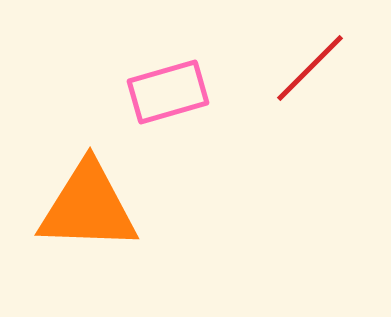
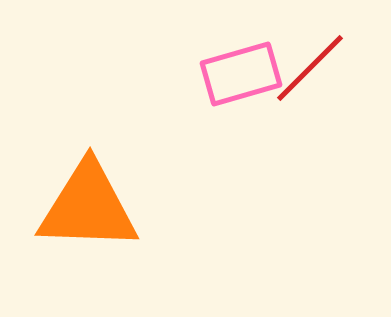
pink rectangle: moved 73 px right, 18 px up
